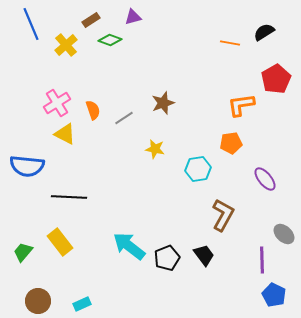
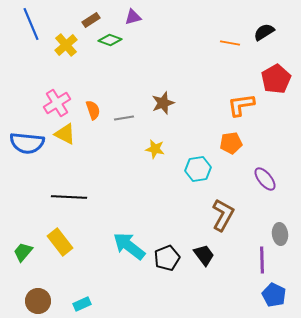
gray line: rotated 24 degrees clockwise
blue semicircle: moved 23 px up
gray ellipse: moved 4 px left; rotated 40 degrees clockwise
